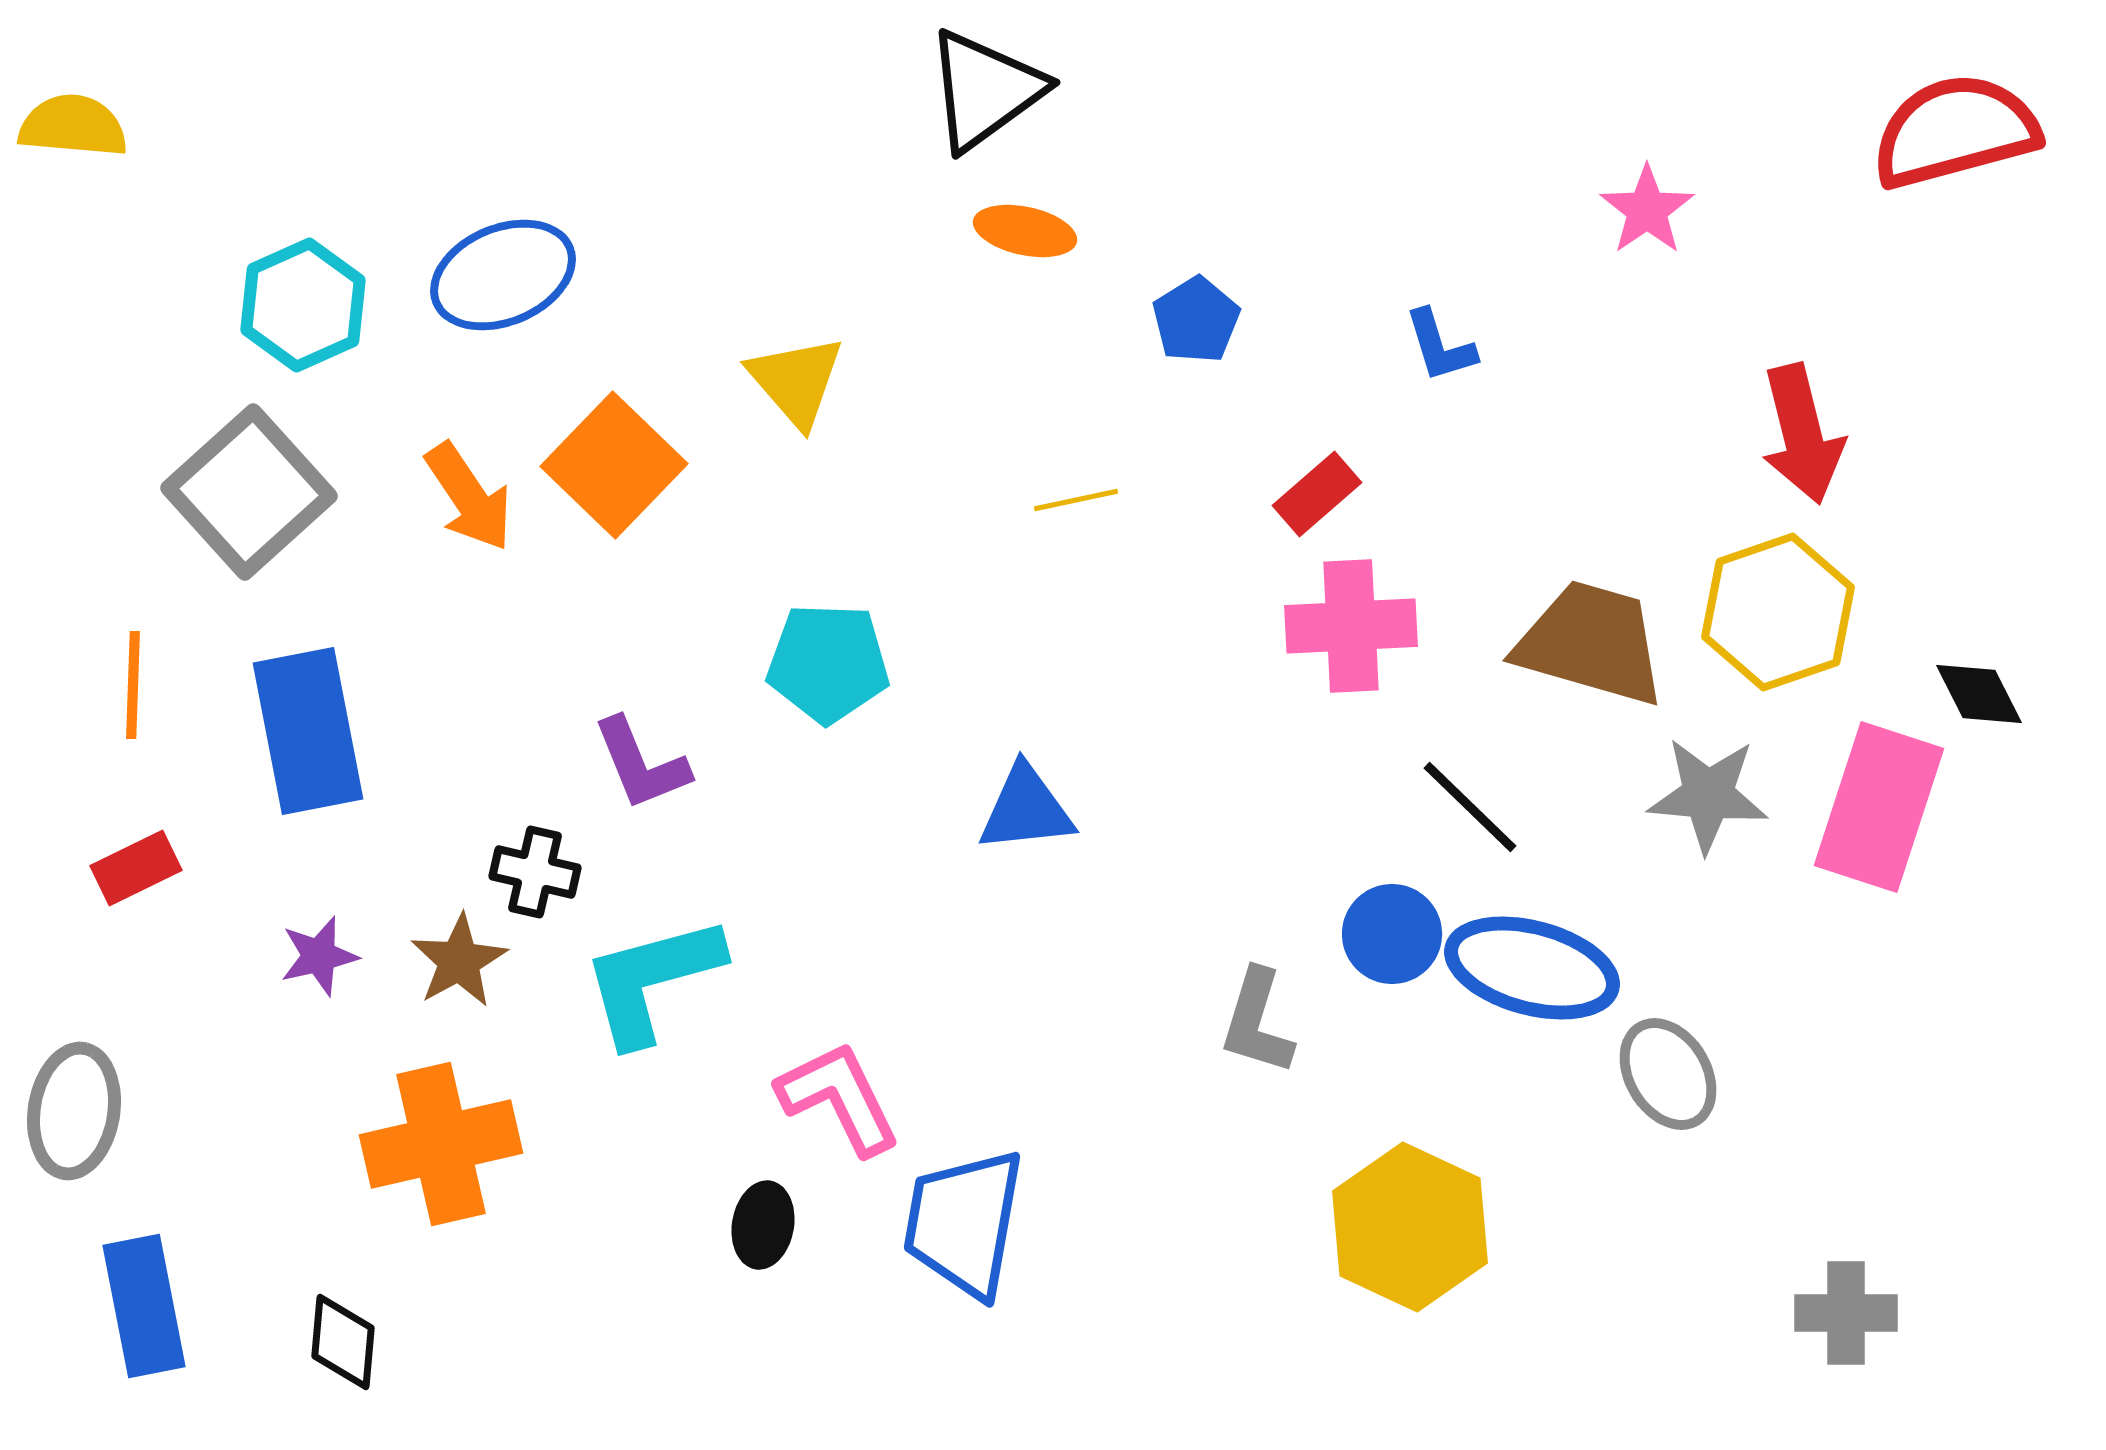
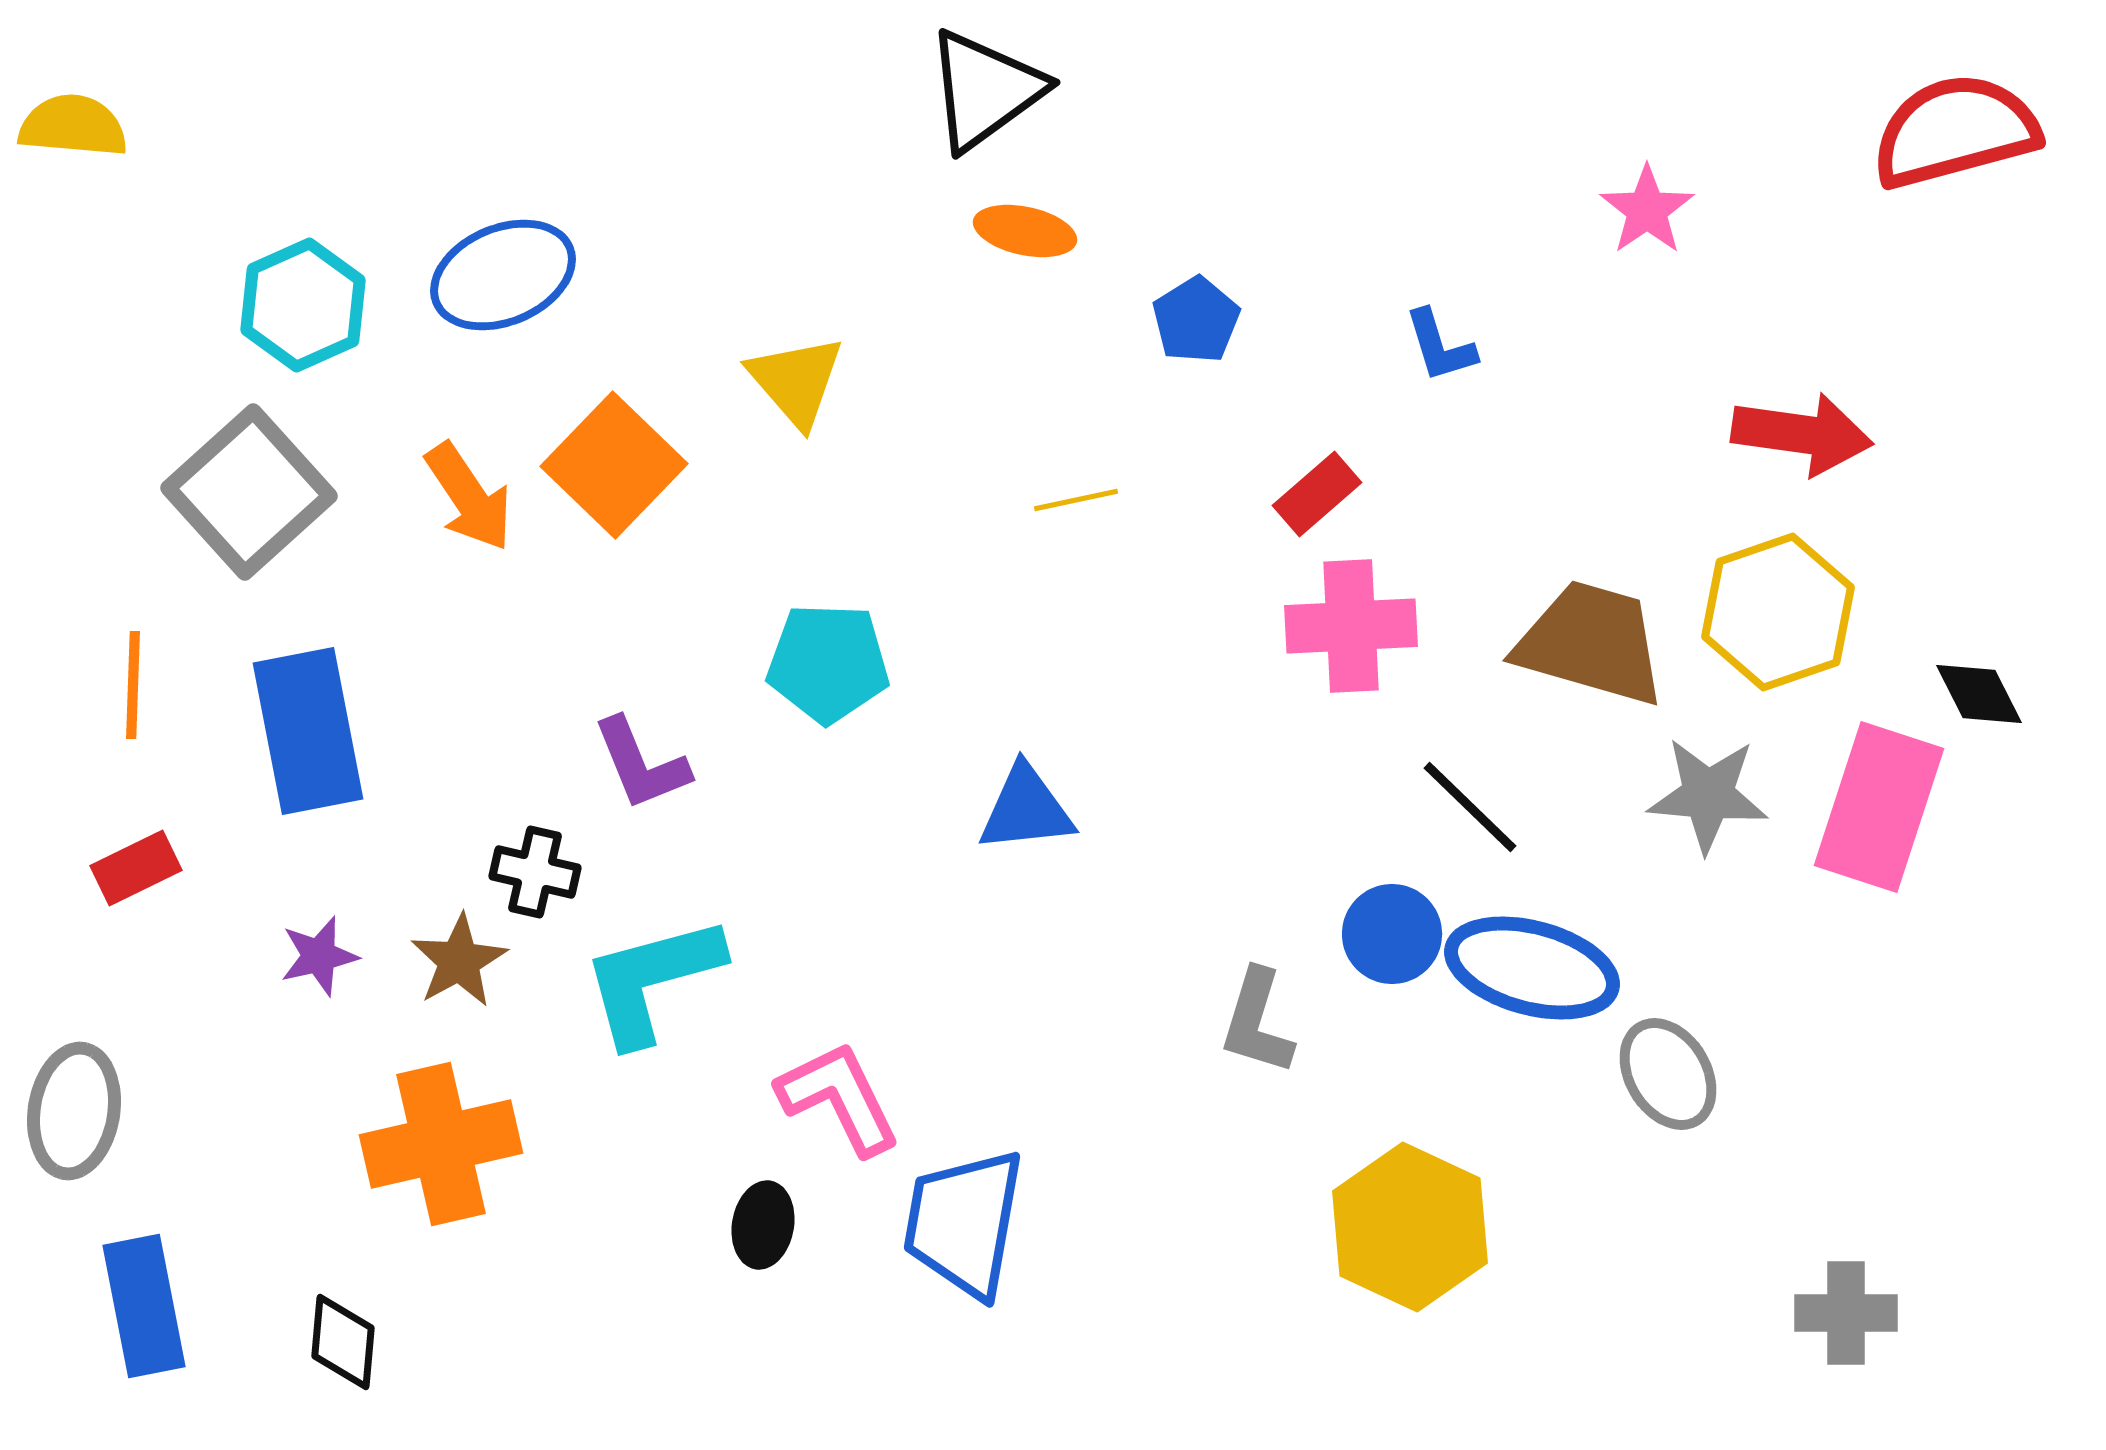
red arrow at (1802, 434): rotated 68 degrees counterclockwise
